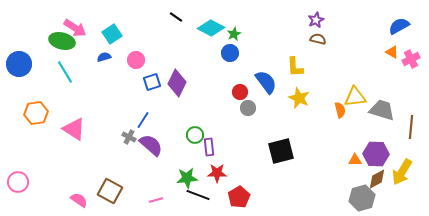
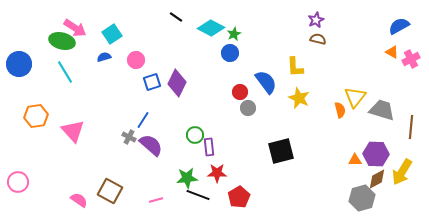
yellow triangle at (355, 97): rotated 45 degrees counterclockwise
orange hexagon at (36, 113): moved 3 px down
pink triangle at (74, 129): moved 1 px left, 2 px down; rotated 15 degrees clockwise
